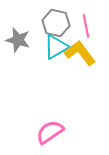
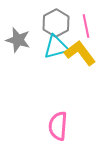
gray hexagon: rotated 20 degrees clockwise
cyan triangle: rotated 16 degrees clockwise
pink semicircle: moved 8 px right, 6 px up; rotated 52 degrees counterclockwise
